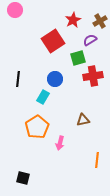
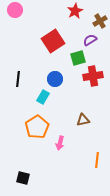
red star: moved 2 px right, 9 px up
